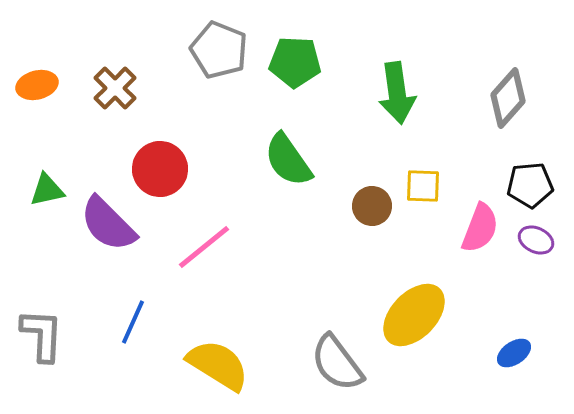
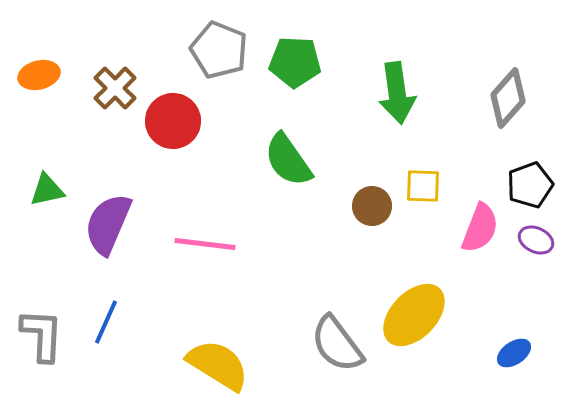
orange ellipse: moved 2 px right, 10 px up
red circle: moved 13 px right, 48 px up
black pentagon: rotated 15 degrees counterclockwise
purple semicircle: rotated 68 degrees clockwise
pink line: moved 1 px right, 3 px up; rotated 46 degrees clockwise
blue line: moved 27 px left
gray semicircle: moved 19 px up
